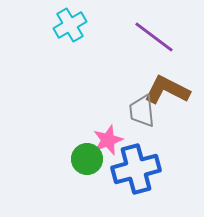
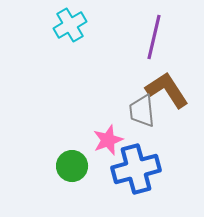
purple line: rotated 66 degrees clockwise
brown L-shape: rotated 30 degrees clockwise
green circle: moved 15 px left, 7 px down
